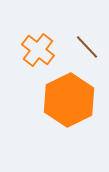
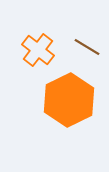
brown line: rotated 16 degrees counterclockwise
